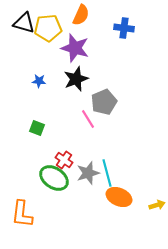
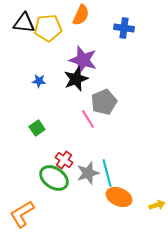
black triangle: rotated 10 degrees counterclockwise
purple star: moved 8 px right, 12 px down
green square: rotated 35 degrees clockwise
orange L-shape: rotated 52 degrees clockwise
